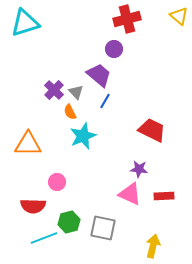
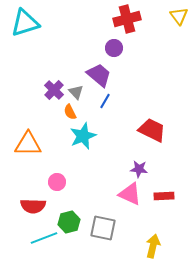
yellow triangle: rotated 12 degrees clockwise
purple circle: moved 1 px up
